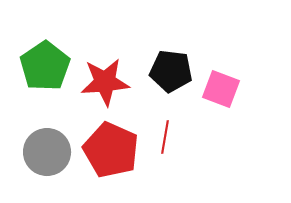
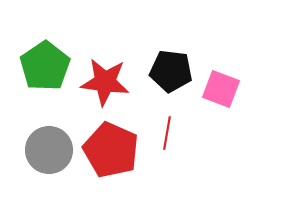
red star: rotated 12 degrees clockwise
red line: moved 2 px right, 4 px up
gray circle: moved 2 px right, 2 px up
